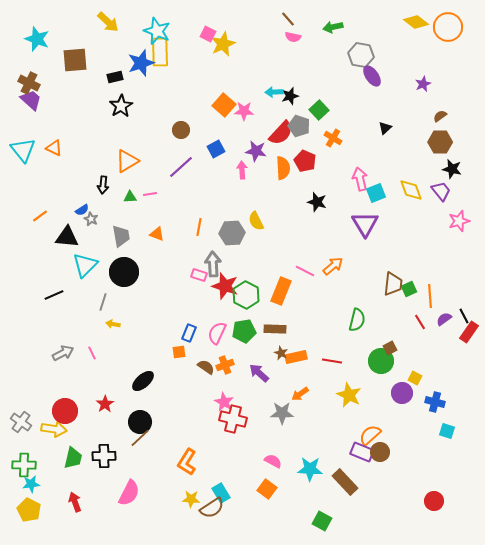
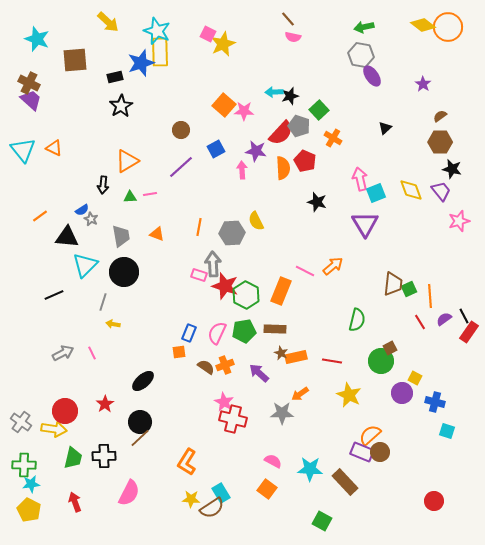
yellow diamond at (416, 22): moved 7 px right, 3 px down
green arrow at (333, 27): moved 31 px right
purple star at (423, 84): rotated 14 degrees counterclockwise
